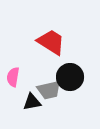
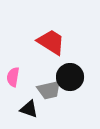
black triangle: moved 3 px left, 7 px down; rotated 30 degrees clockwise
